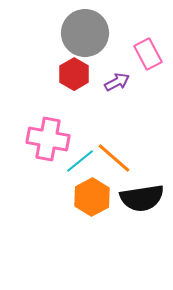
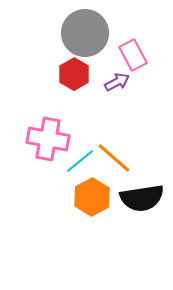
pink rectangle: moved 15 px left, 1 px down
